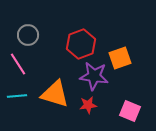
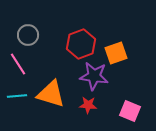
orange square: moved 4 px left, 5 px up
orange triangle: moved 4 px left
red star: rotated 12 degrees clockwise
